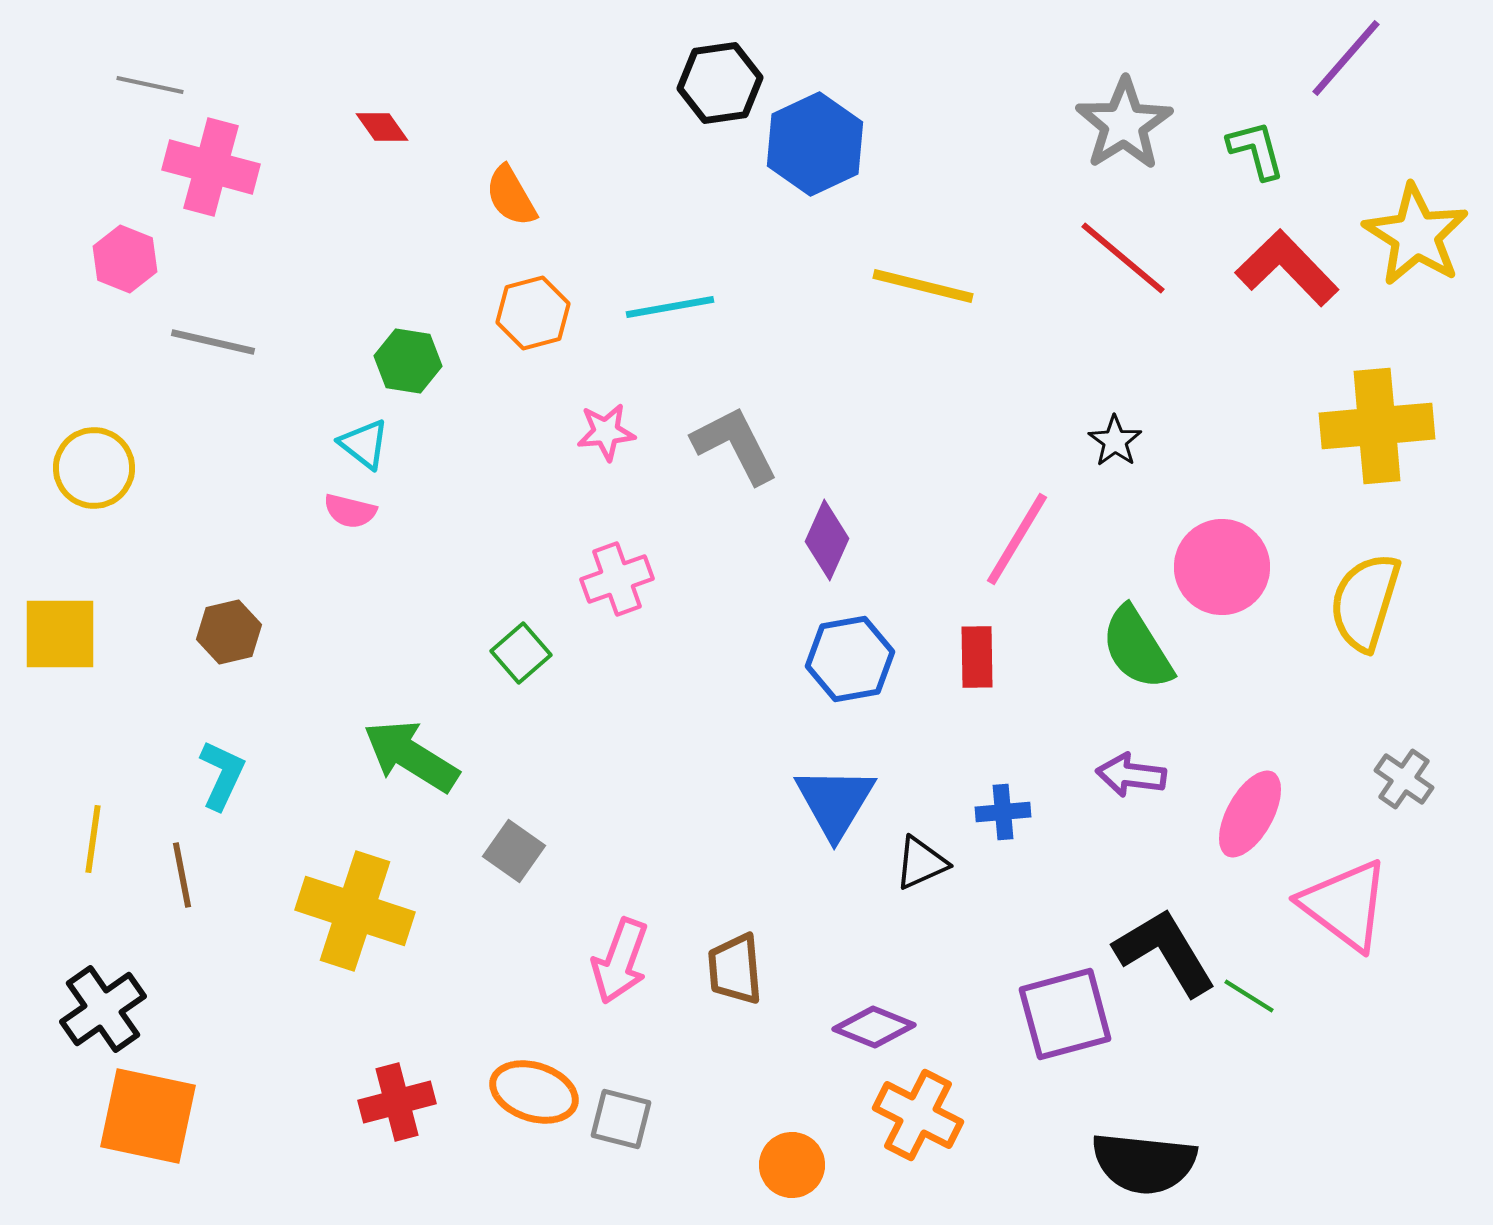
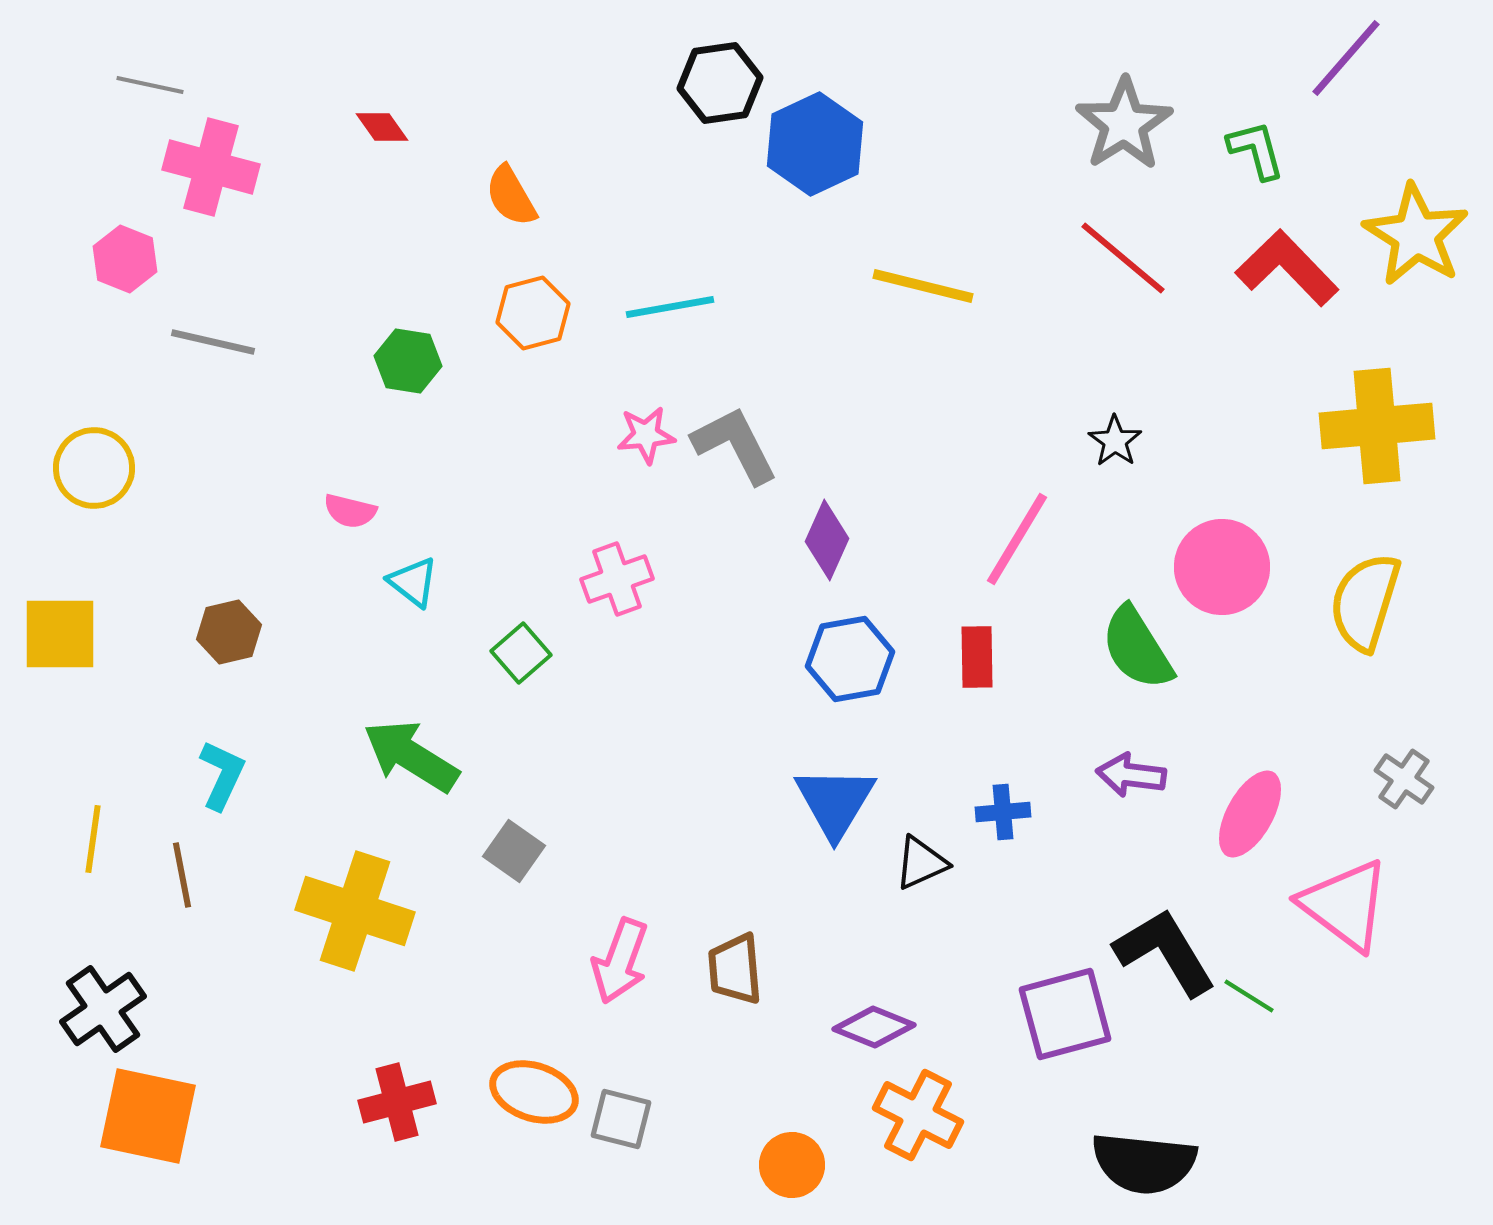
pink star at (606, 432): moved 40 px right, 3 px down
cyan triangle at (364, 444): moved 49 px right, 138 px down
